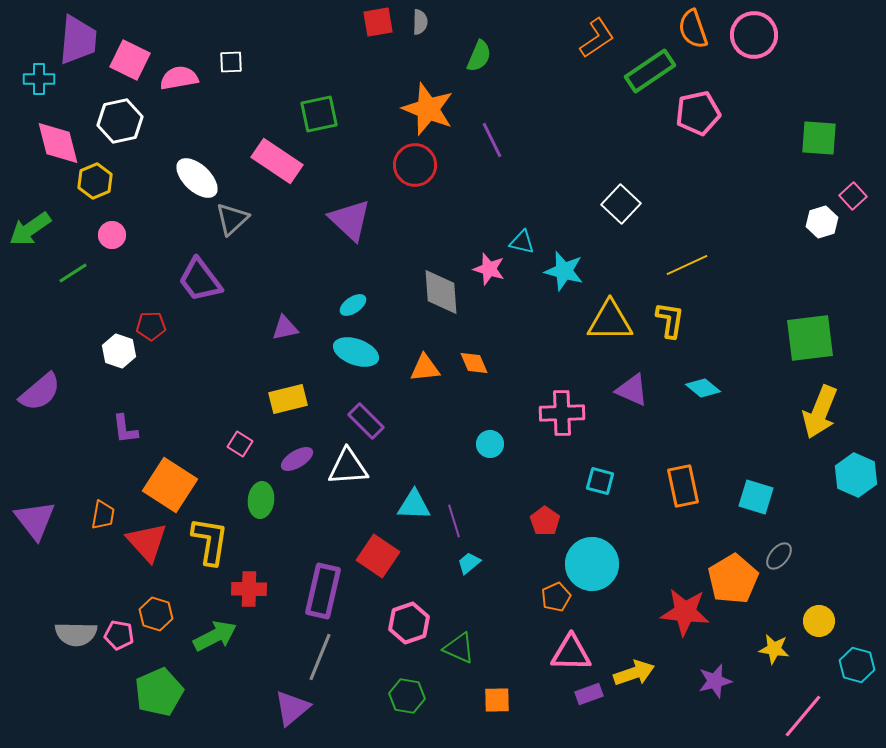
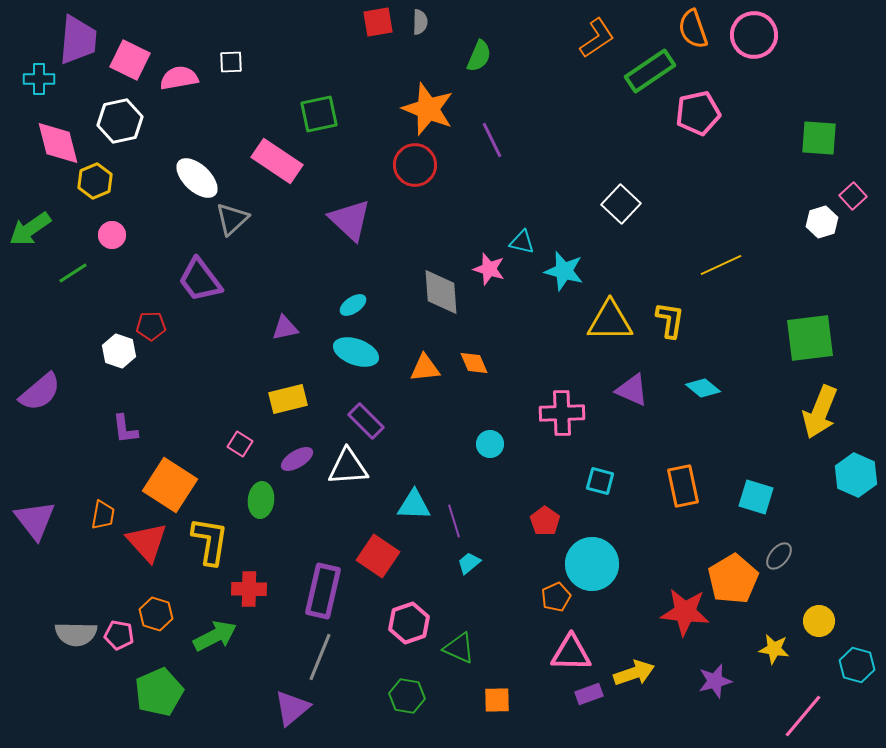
yellow line at (687, 265): moved 34 px right
